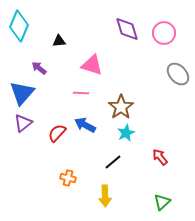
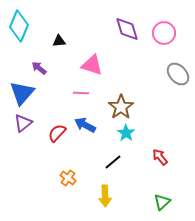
cyan star: rotated 12 degrees counterclockwise
orange cross: rotated 21 degrees clockwise
